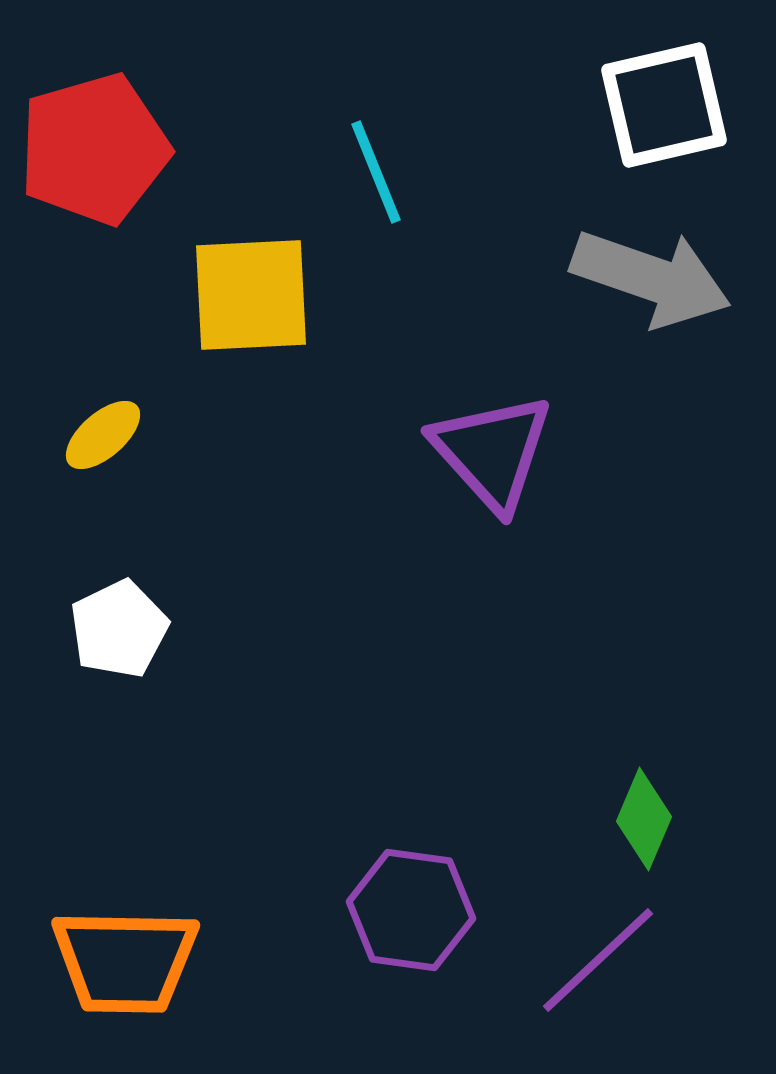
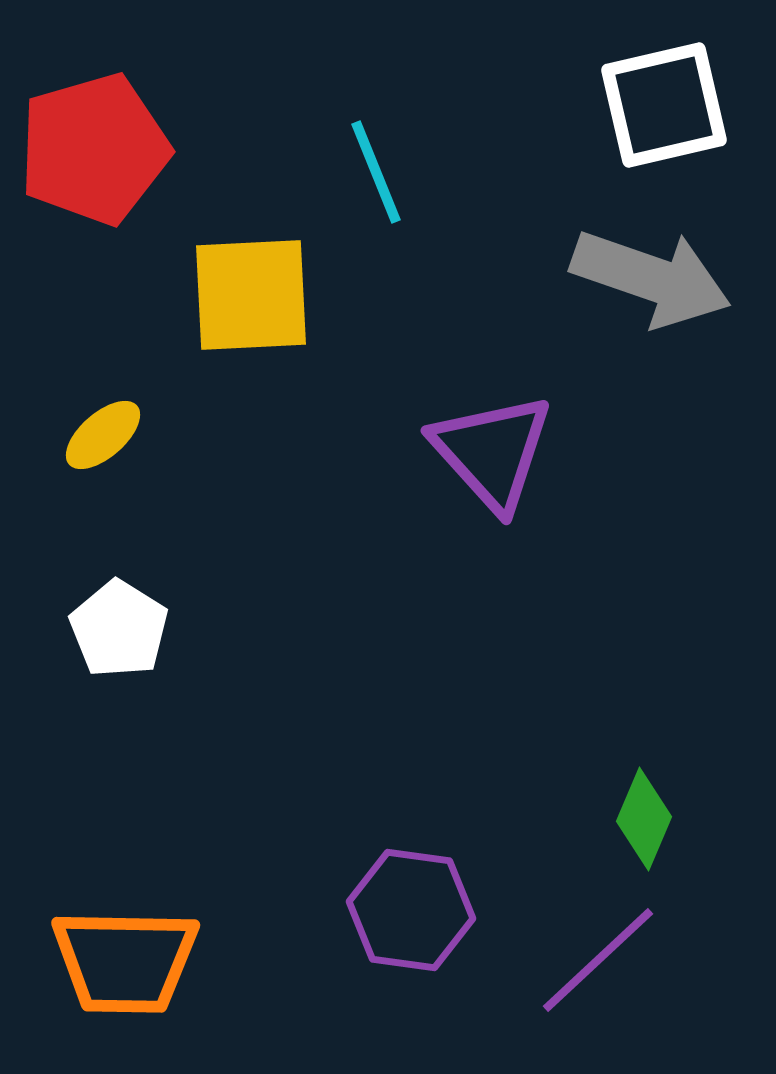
white pentagon: rotated 14 degrees counterclockwise
